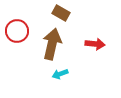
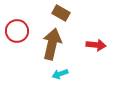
red arrow: moved 1 px right, 1 px down
